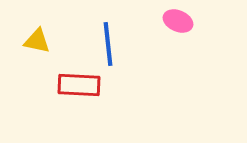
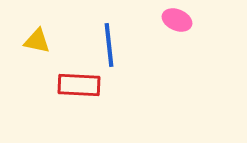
pink ellipse: moved 1 px left, 1 px up
blue line: moved 1 px right, 1 px down
